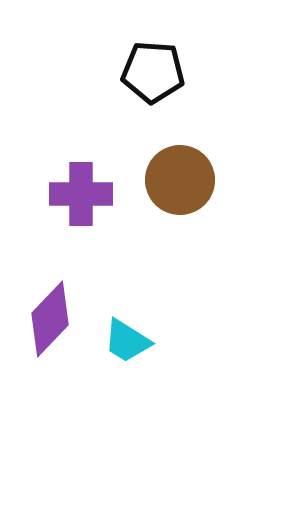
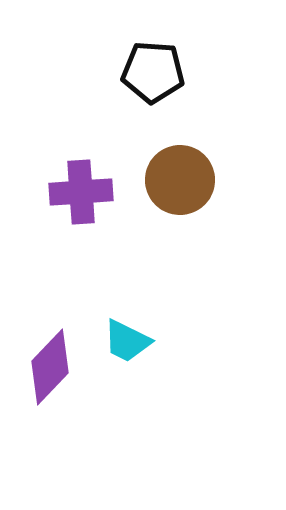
purple cross: moved 2 px up; rotated 4 degrees counterclockwise
purple diamond: moved 48 px down
cyan trapezoid: rotated 6 degrees counterclockwise
